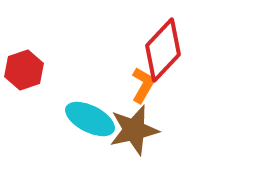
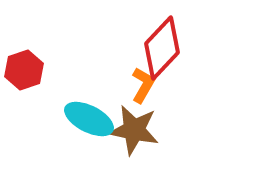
red diamond: moved 1 px left, 2 px up
cyan ellipse: moved 1 px left
brown star: rotated 24 degrees clockwise
